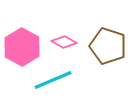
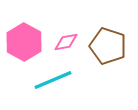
pink diamond: moved 2 px right; rotated 40 degrees counterclockwise
pink hexagon: moved 2 px right, 5 px up
